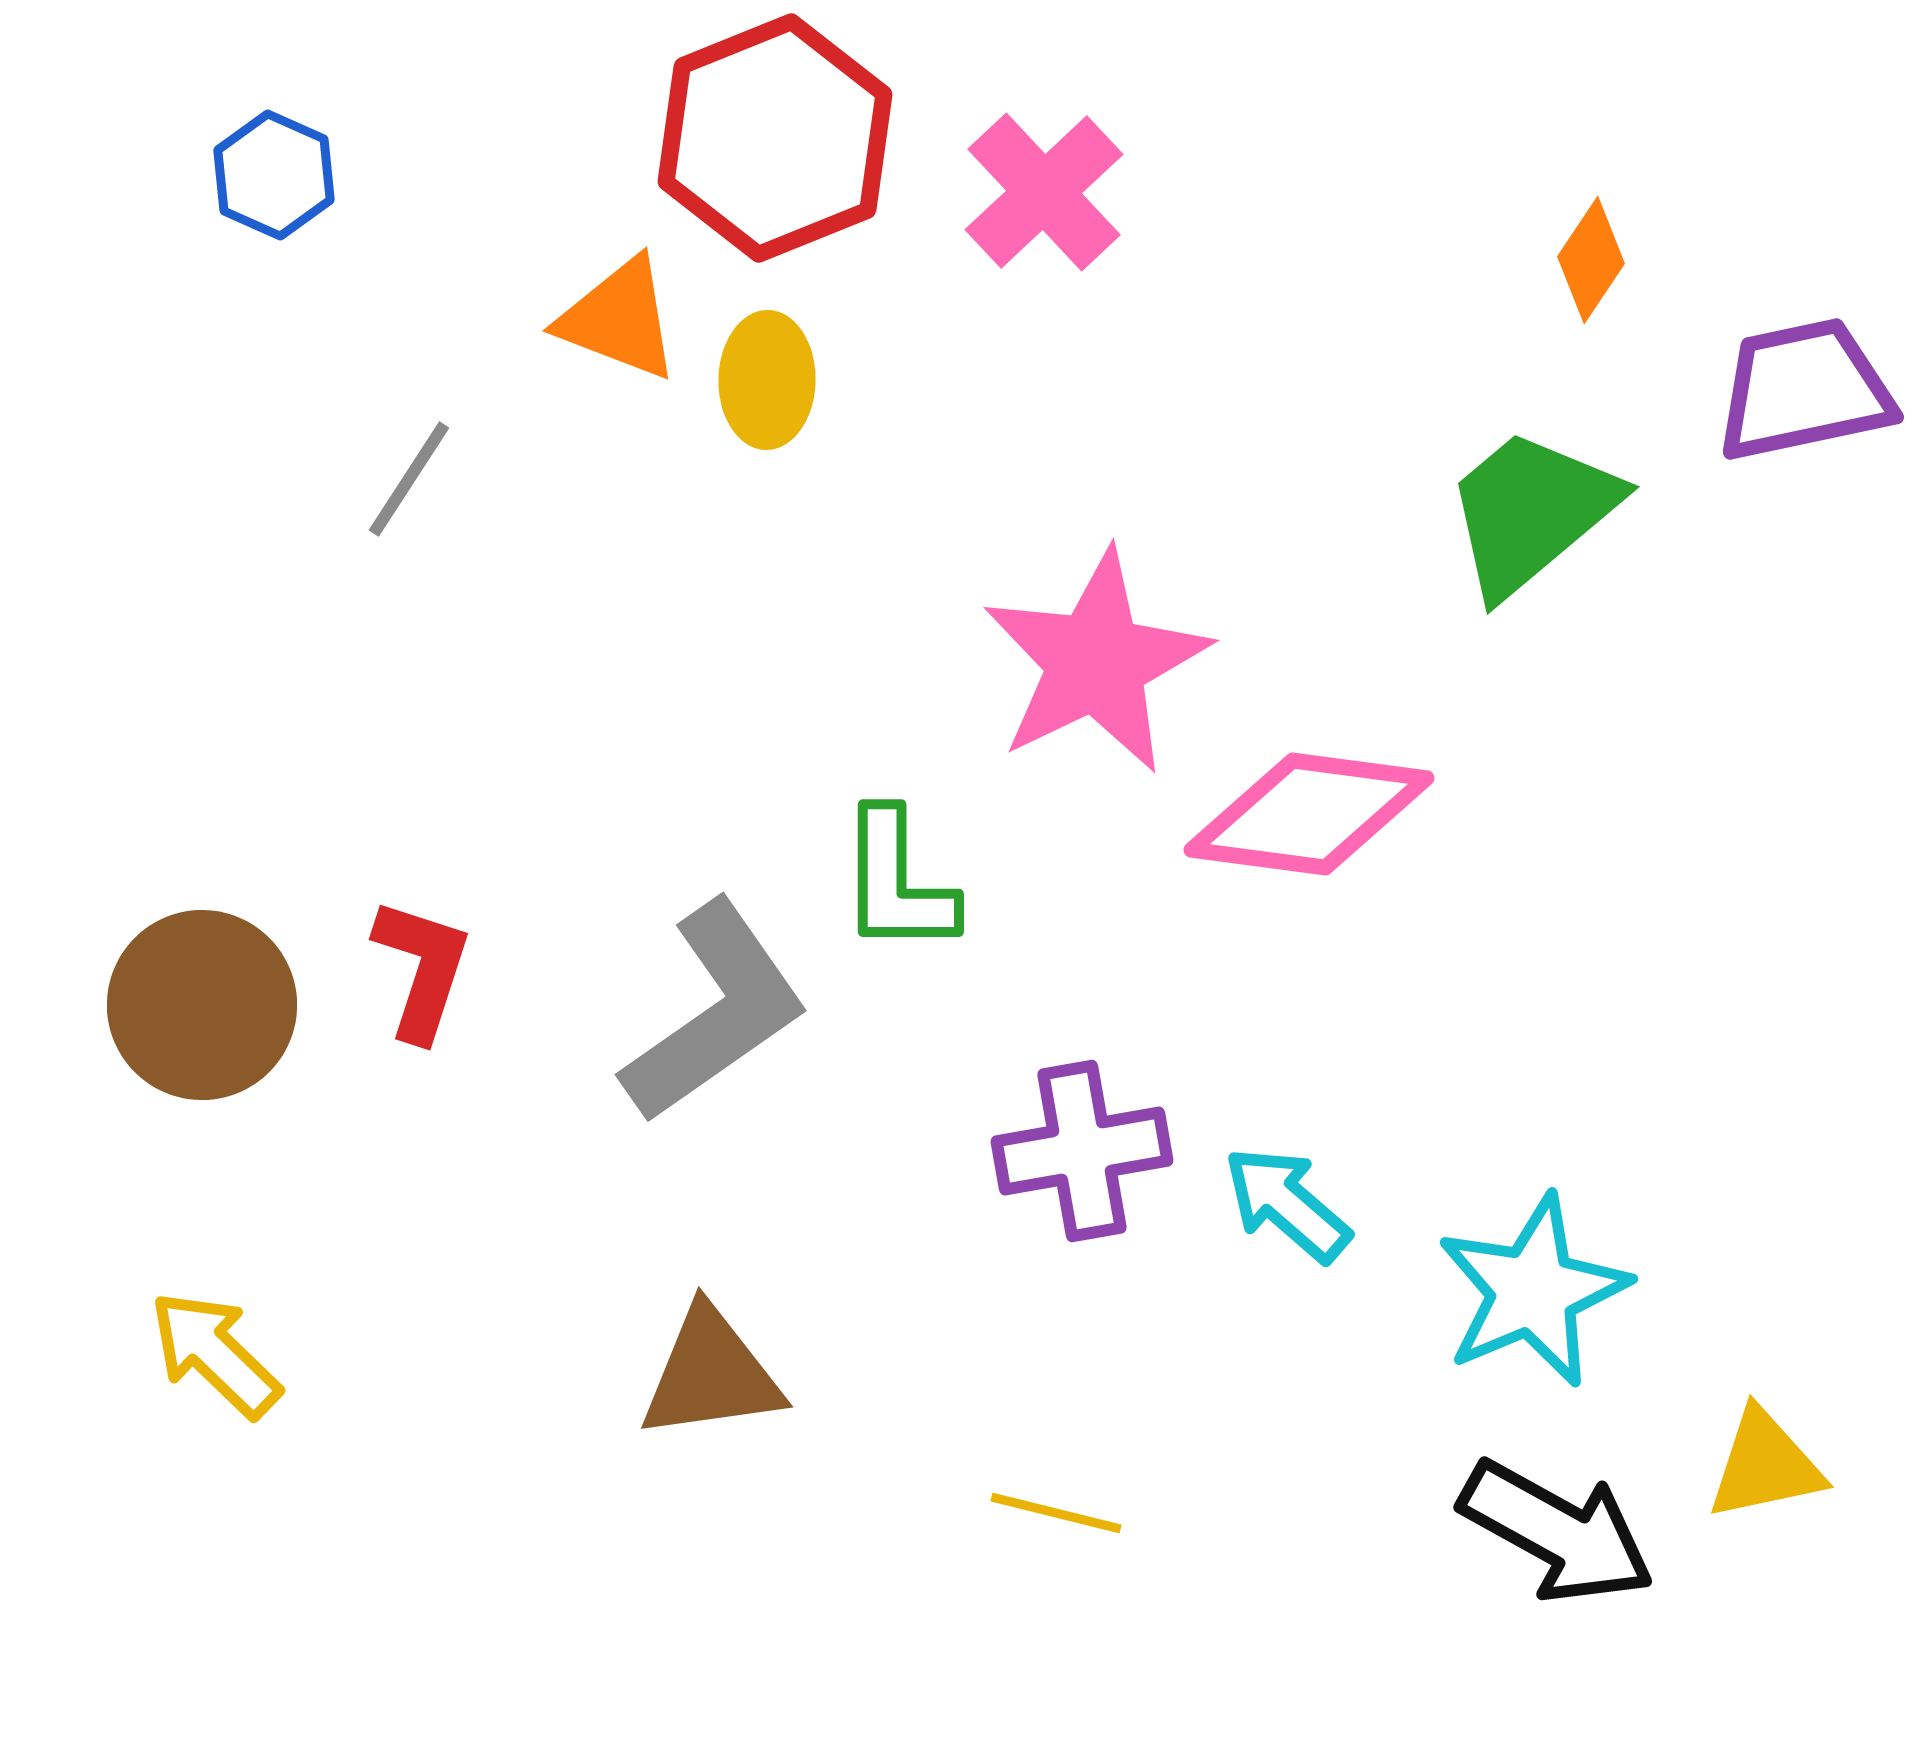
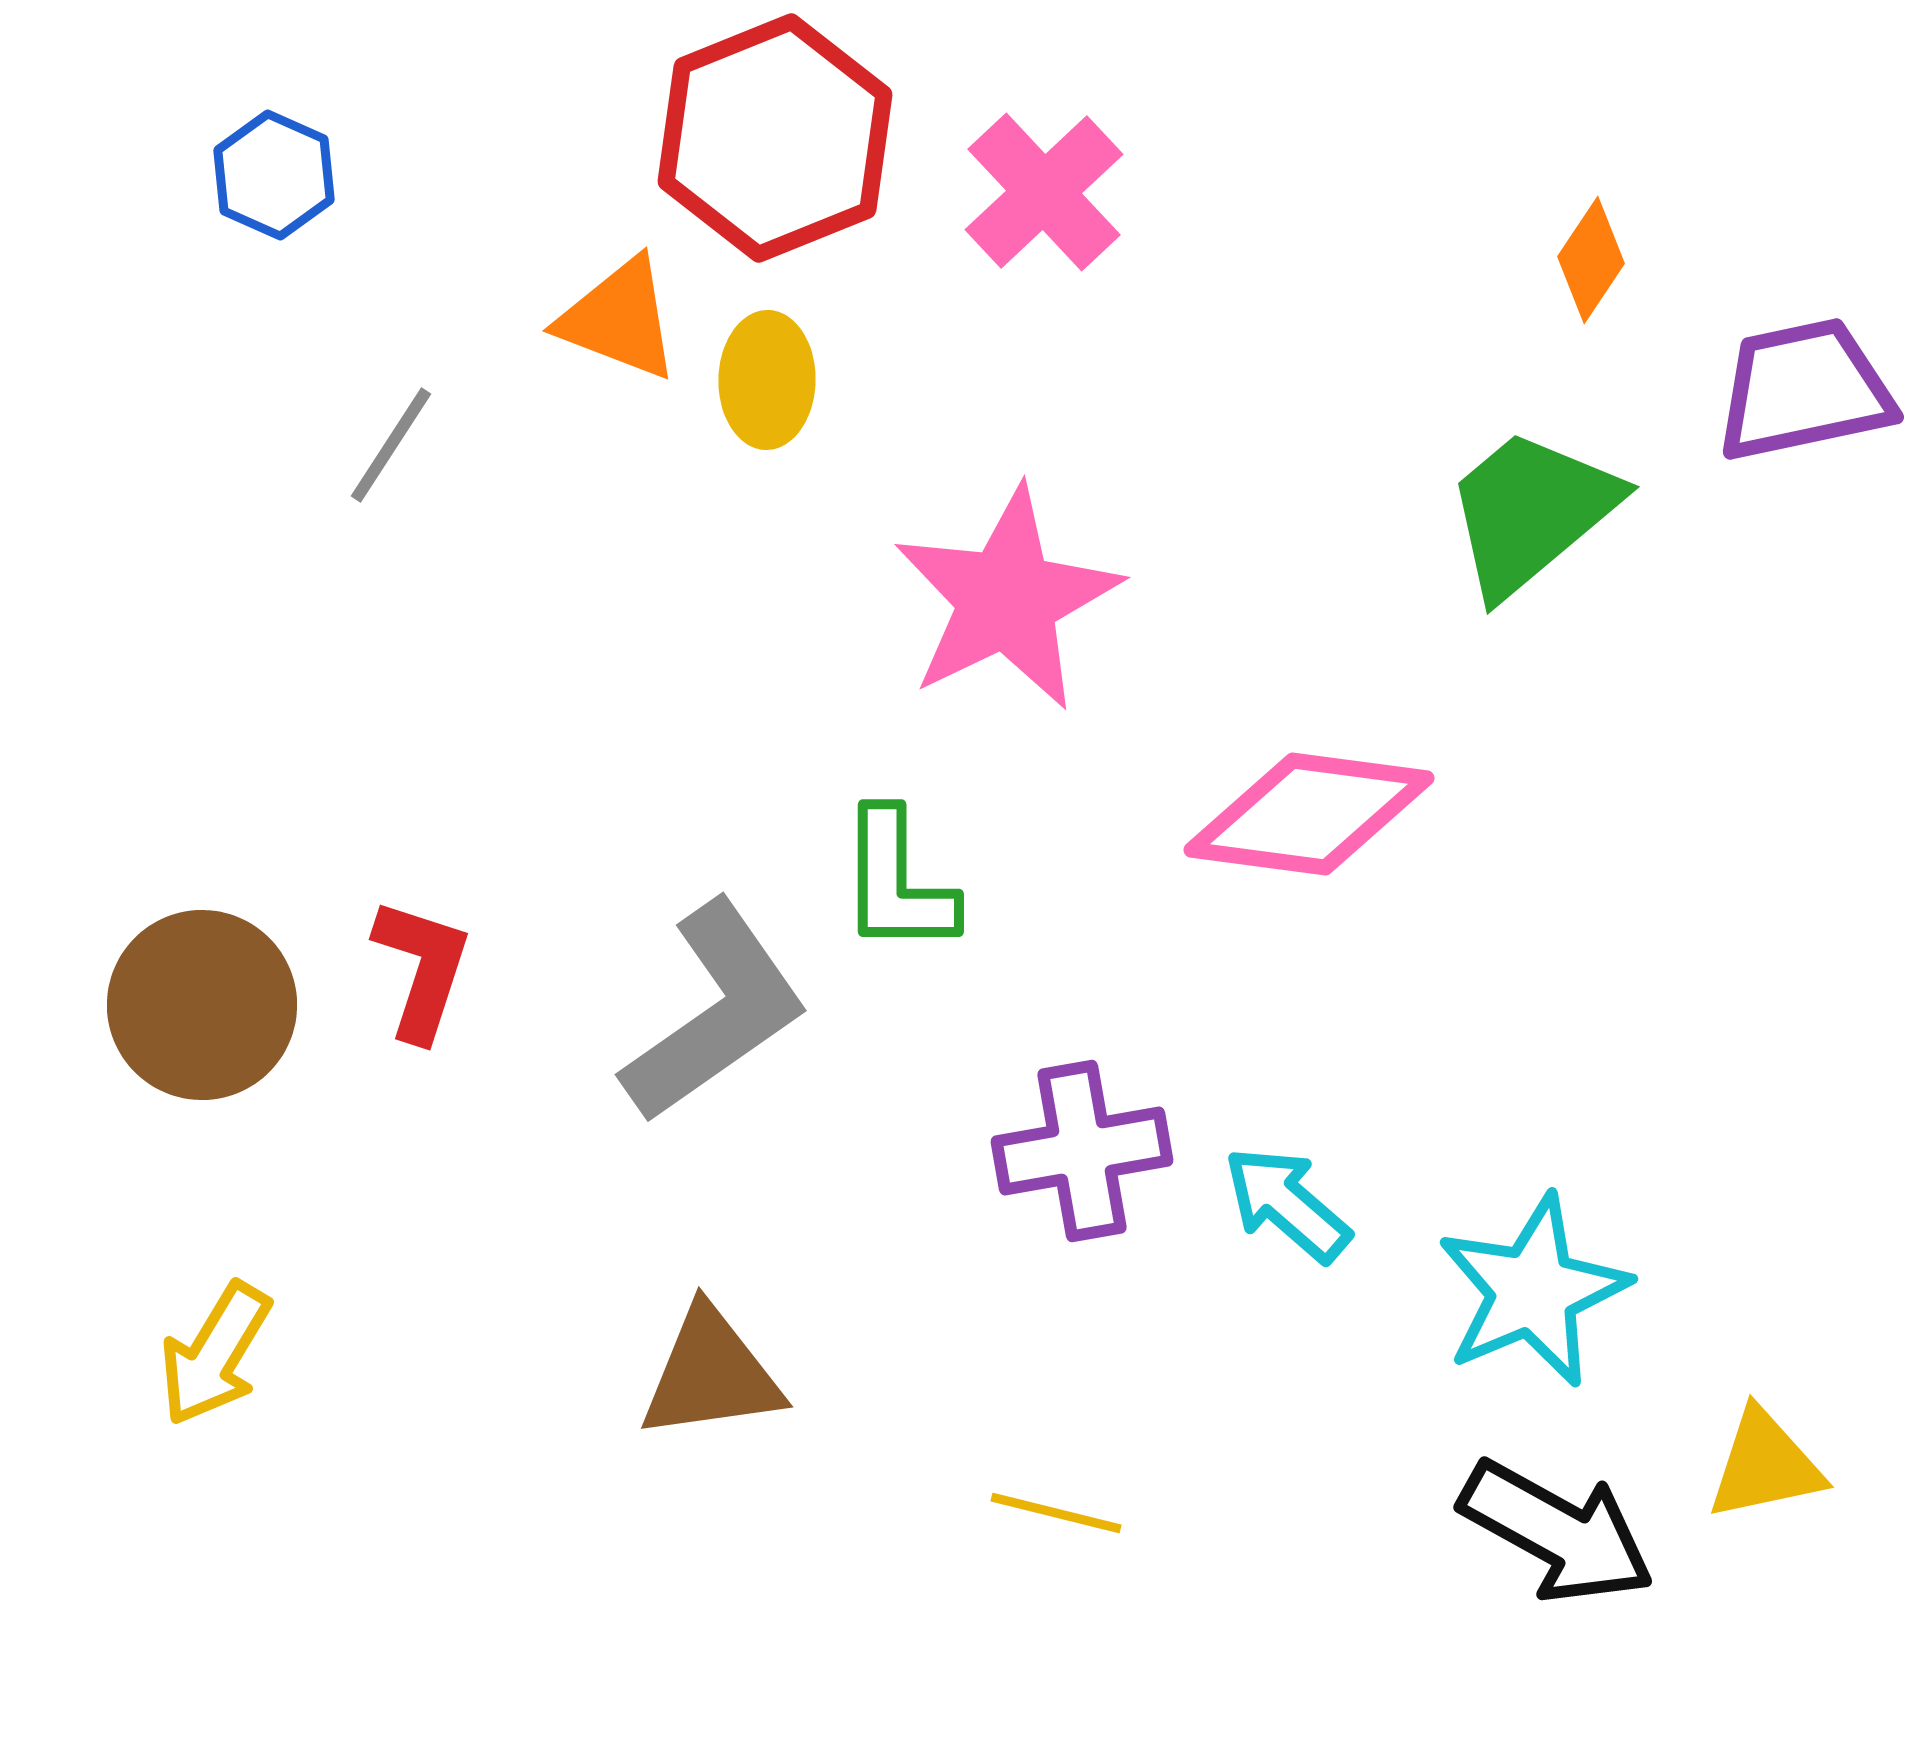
gray line: moved 18 px left, 34 px up
pink star: moved 89 px left, 63 px up
yellow arrow: rotated 103 degrees counterclockwise
